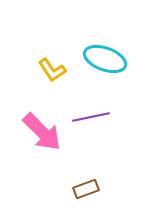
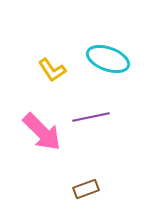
cyan ellipse: moved 3 px right
